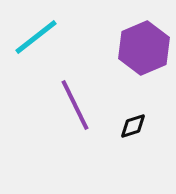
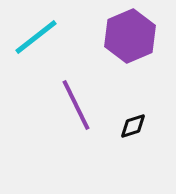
purple hexagon: moved 14 px left, 12 px up
purple line: moved 1 px right
